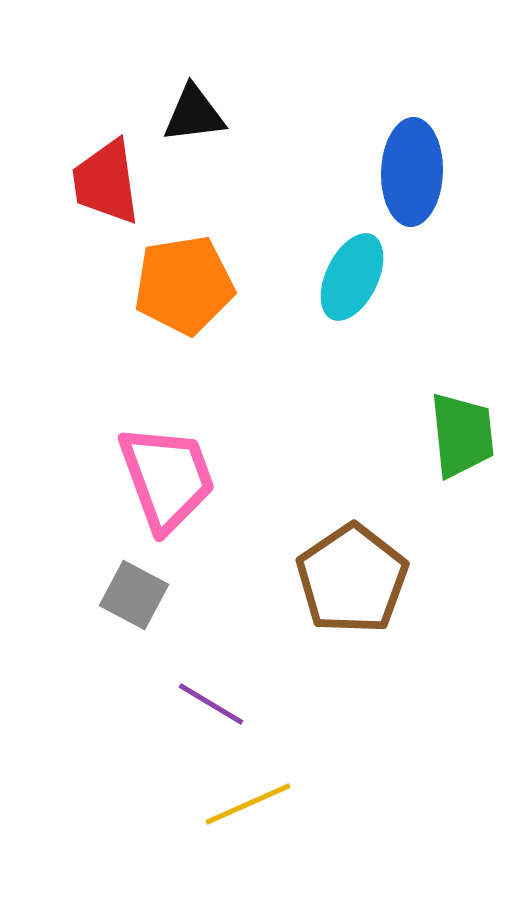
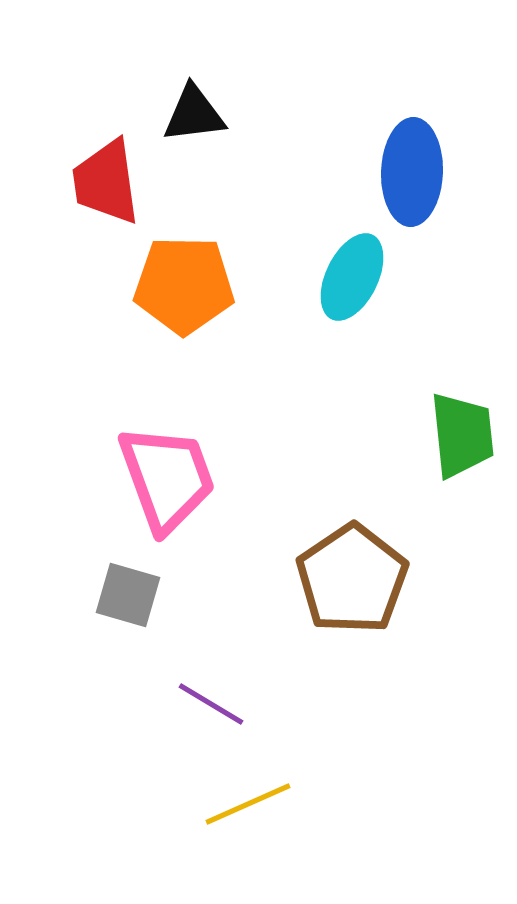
orange pentagon: rotated 10 degrees clockwise
gray square: moved 6 px left; rotated 12 degrees counterclockwise
